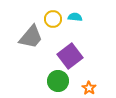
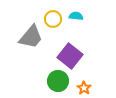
cyan semicircle: moved 1 px right, 1 px up
purple square: rotated 15 degrees counterclockwise
orange star: moved 5 px left
